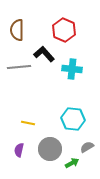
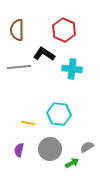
black L-shape: rotated 15 degrees counterclockwise
cyan hexagon: moved 14 px left, 5 px up
